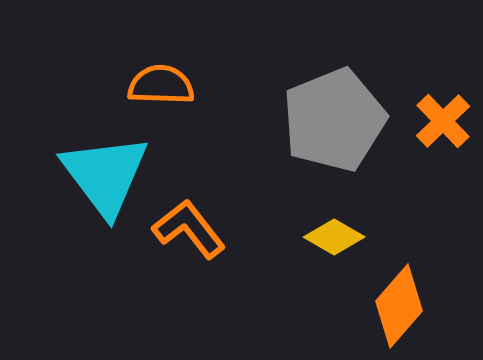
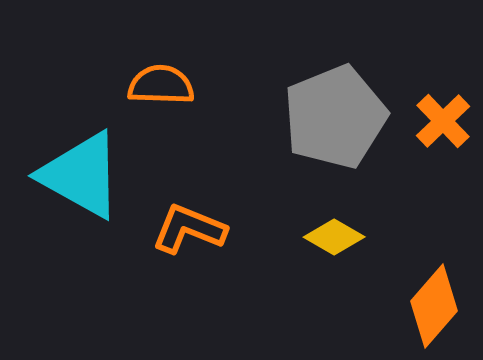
gray pentagon: moved 1 px right, 3 px up
cyan triangle: moved 24 px left; rotated 24 degrees counterclockwise
orange L-shape: rotated 30 degrees counterclockwise
orange diamond: moved 35 px right
